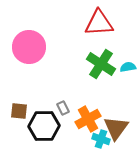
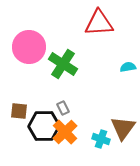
green cross: moved 38 px left
orange cross: moved 23 px left, 13 px down; rotated 15 degrees counterclockwise
brown triangle: moved 7 px right
